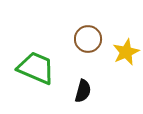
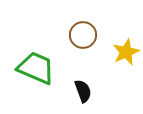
brown circle: moved 5 px left, 4 px up
black semicircle: rotated 35 degrees counterclockwise
